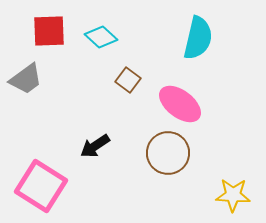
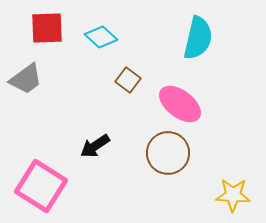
red square: moved 2 px left, 3 px up
